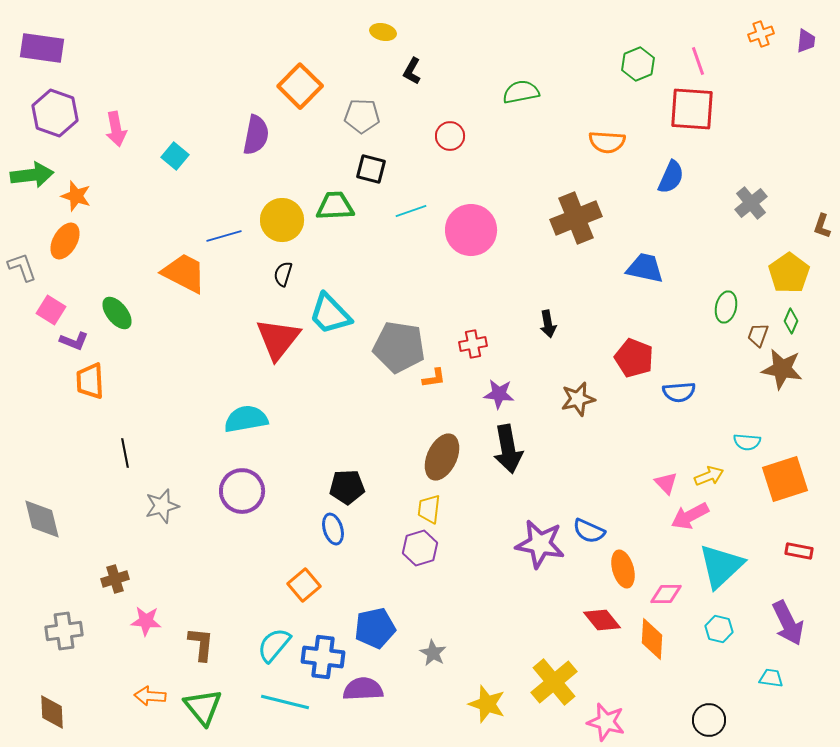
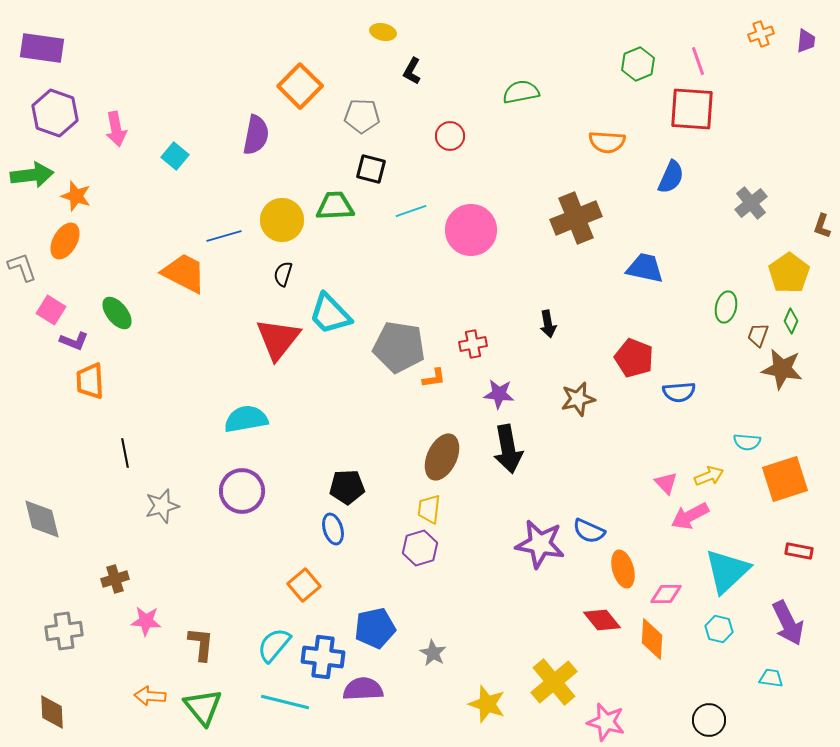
cyan triangle at (721, 566): moved 6 px right, 5 px down
